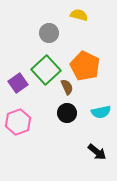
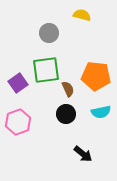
yellow semicircle: moved 3 px right
orange pentagon: moved 11 px right, 10 px down; rotated 20 degrees counterclockwise
green square: rotated 36 degrees clockwise
brown semicircle: moved 1 px right, 2 px down
black circle: moved 1 px left, 1 px down
black arrow: moved 14 px left, 2 px down
